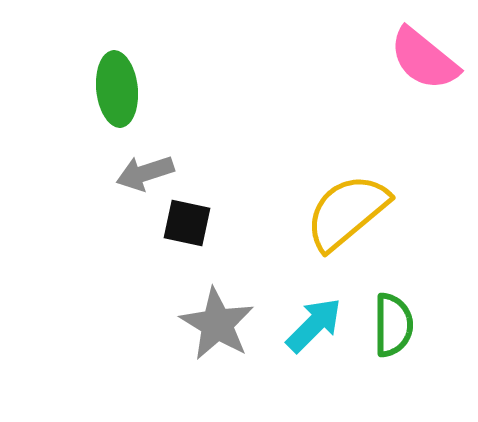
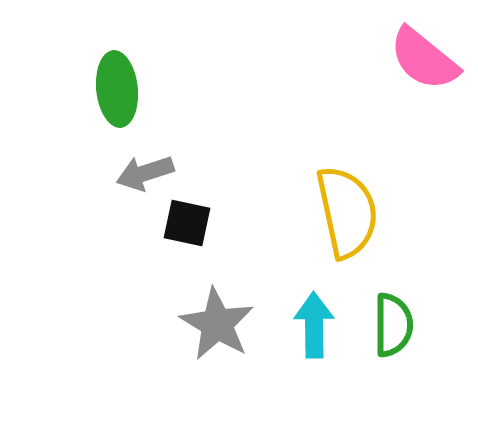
yellow semicircle: rotated 118 degrees clockwise
cyan arrow: rotated 46 degrees counterclockwise
